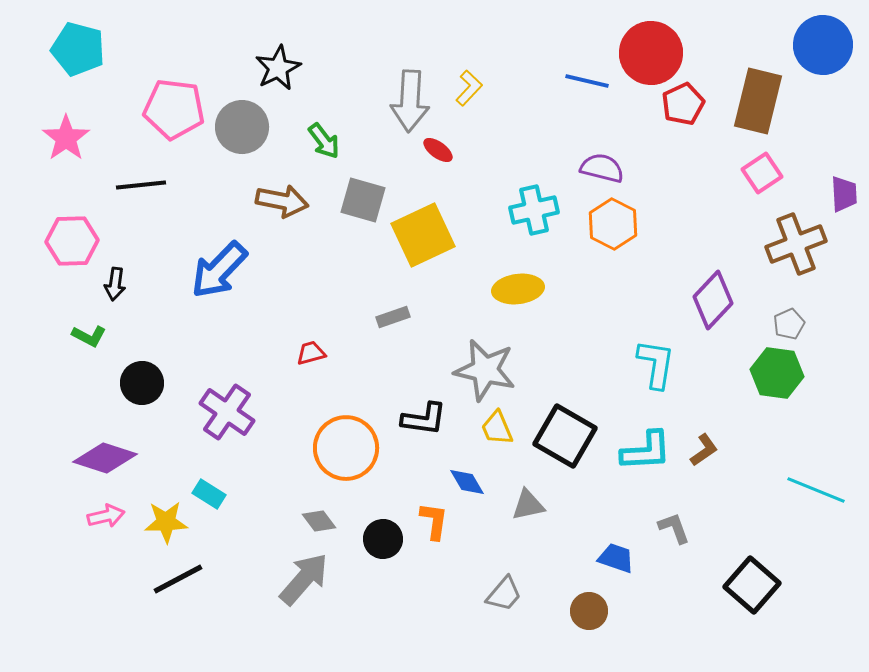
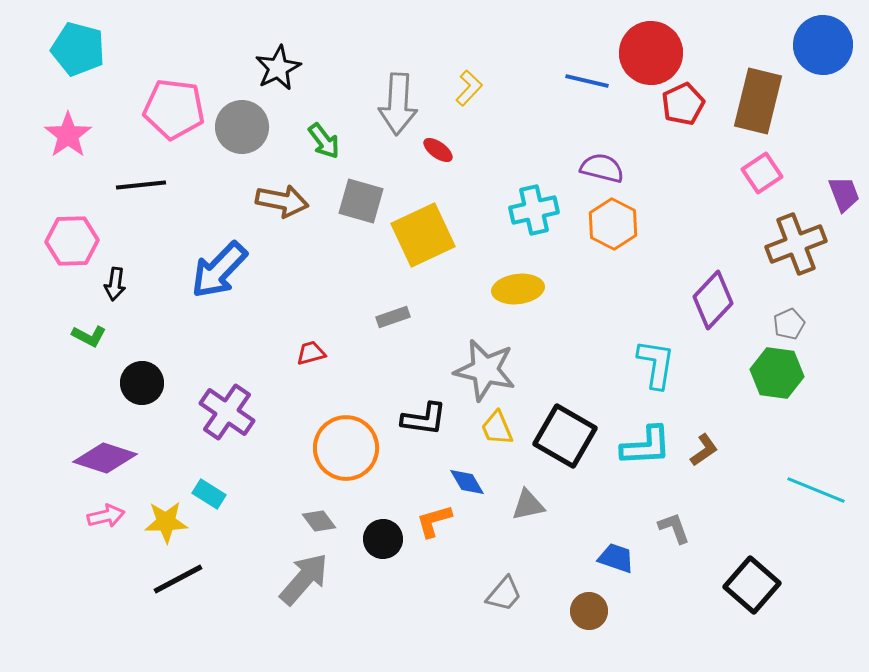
gray arrow at (410, 101): moved 12 px left, 3 px down
pink star at (66, 138): moved 2 px right, 3 px up
purple trapezoid at (844, 194): rotated 18 degrees counterclockwise
gray square at (363, 200): moved 2 px left, 1 px down
cyan L-shape at (646, 451): moved 5 px up
orange L-shape at (434, 521): rotated 114 degrees counterclockwise
